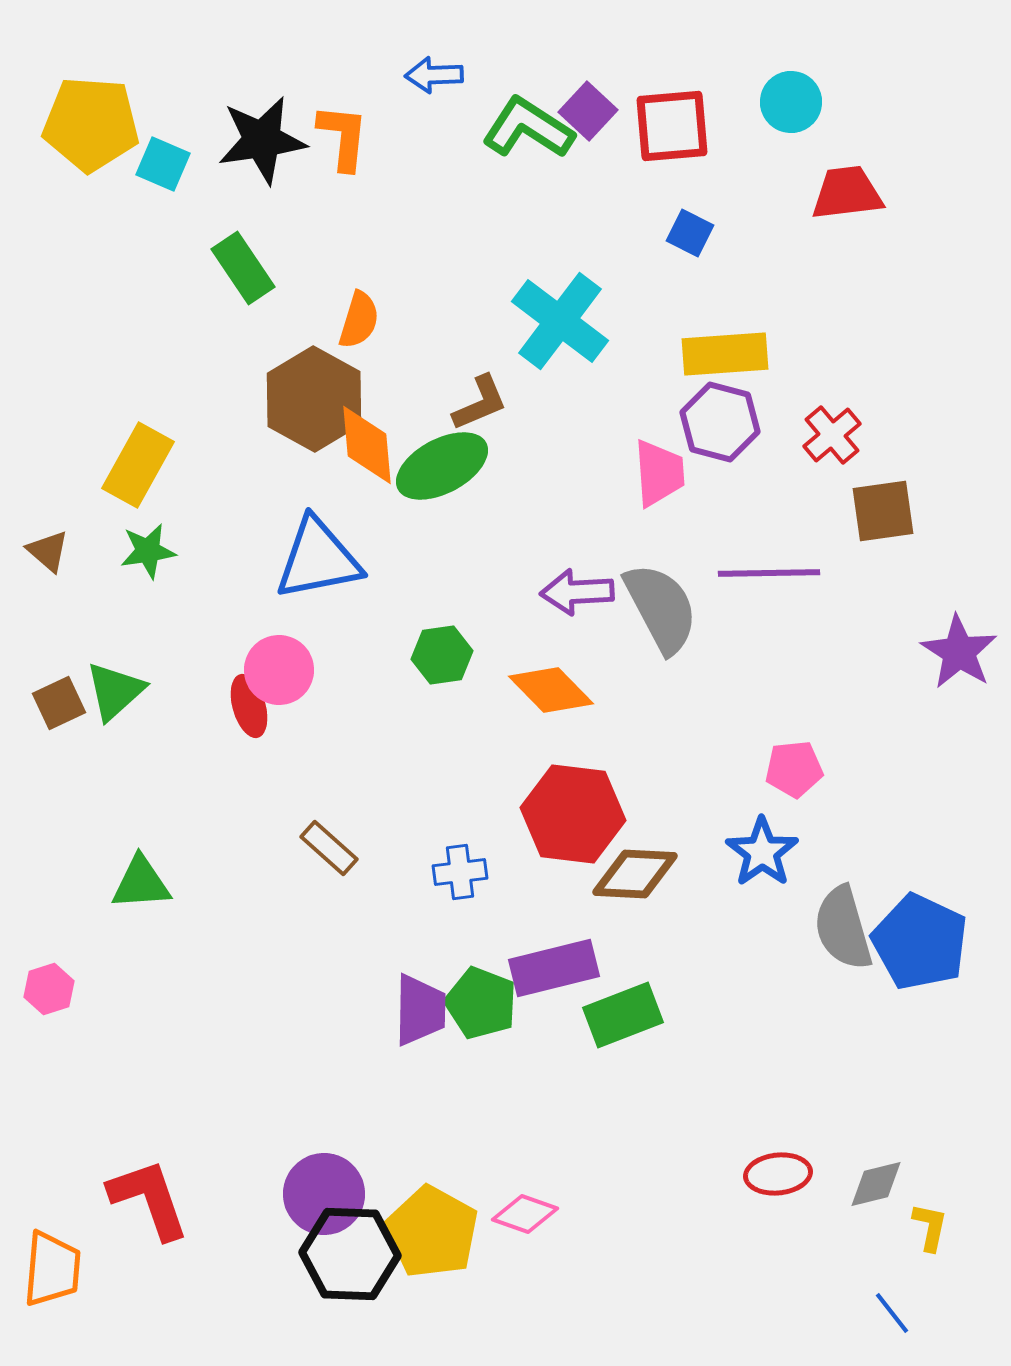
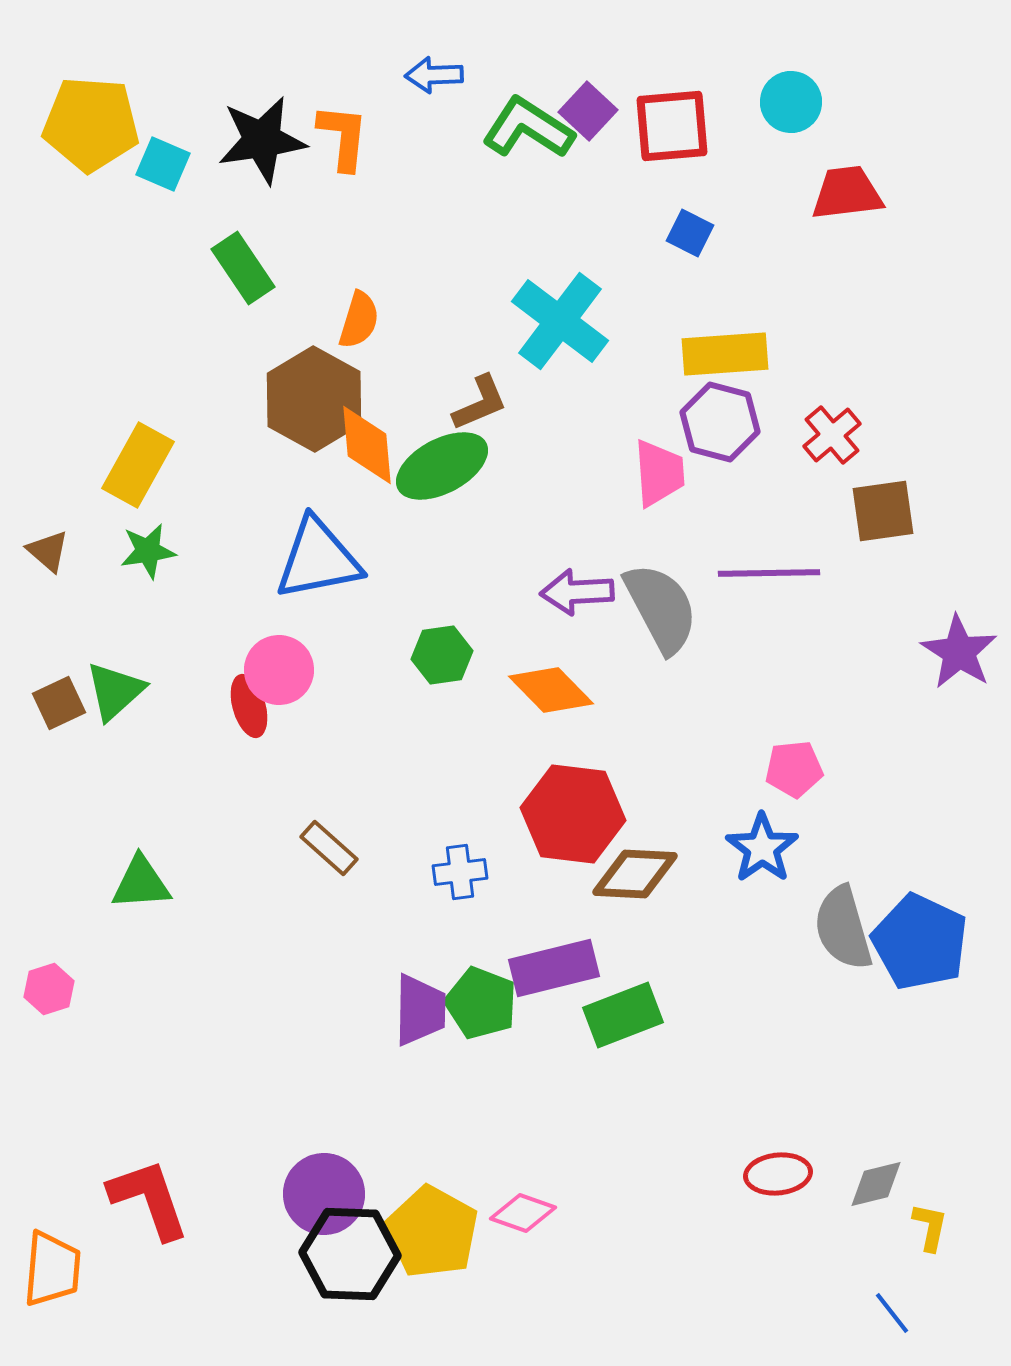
blue star at (762, 852): moved 4 px up
pink diamond at (525, 1214): moved 2 px left, 1 px up
